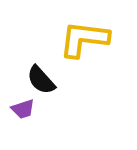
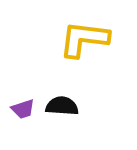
black semicircle: moved 21 px right, 26 px down; rotated 136 degrees clockwise
